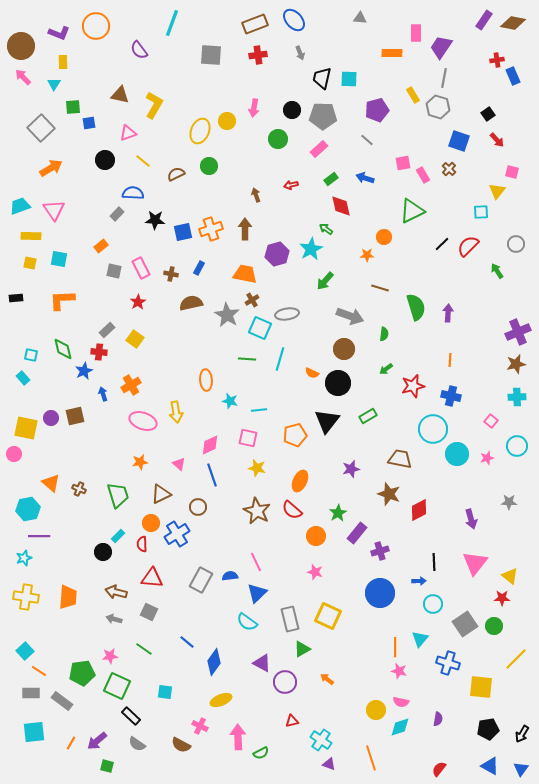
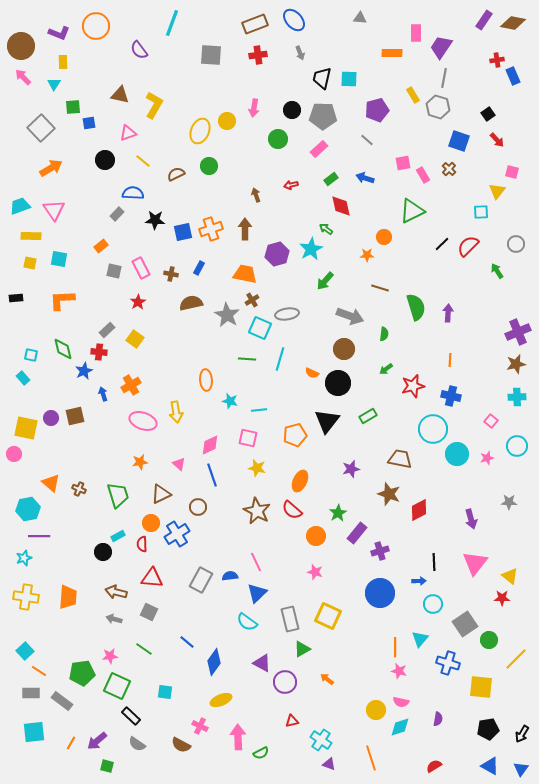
cyan rectangle at (118, 536): rotated 16 degrees clockwise
green circle at (494, 626): moved 5 px left, 14 px down
red semicircle at (439, 769): moved 5 px left, 3 px up; rotated 21 degrees clockwise
